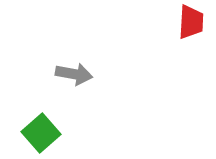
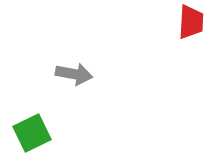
green square: moved 9 px left; rotated 15 degrees clockwise
